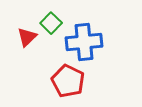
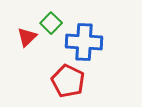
blue cross: rotated 9 degrees clockwise
